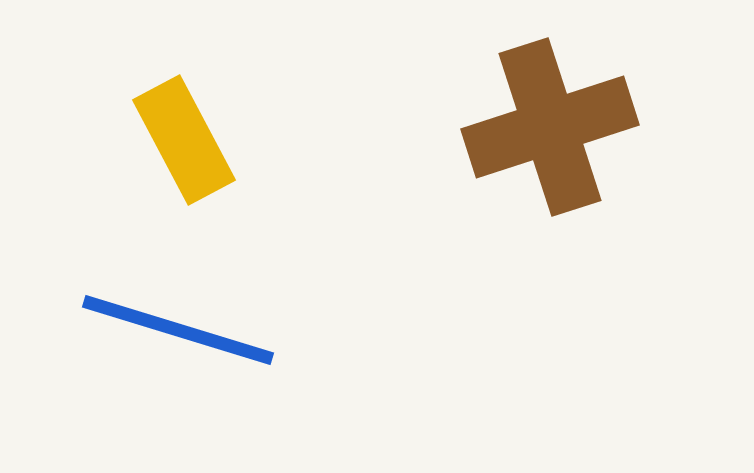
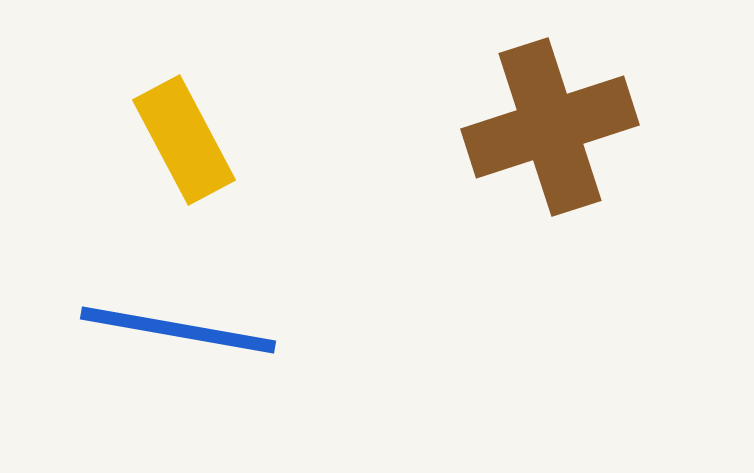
blue line: rotated 7 degrees counterclockwise
